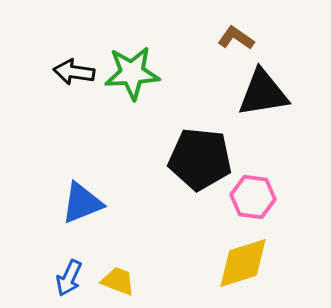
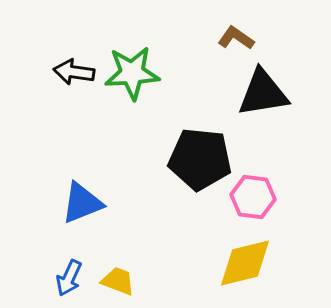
yellow diamond: moved 2 px right; rotated 4 degrees clockwise
